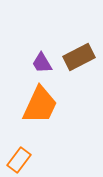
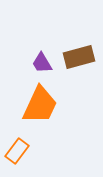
brown rectangle: rotated 12 degrees clockwise
orange rectangle: moved 2 px left, 9 px up
